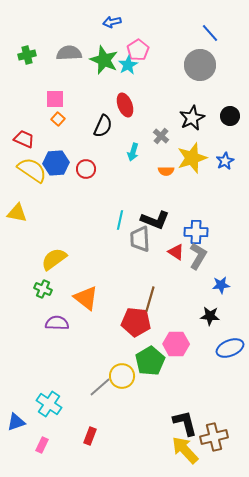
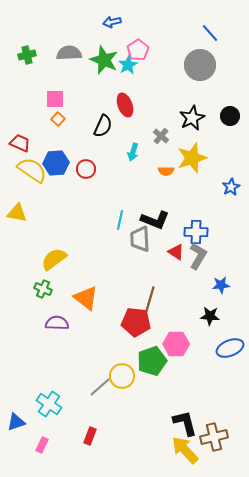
red trapezoid at (24, 139): moved 4 px left, 4 px down
blue star at (225, 161): moved 6 px right, 26 px down
green pentagon at (150, 361): moved 2 px right; rotated 12 degrees clockwise
